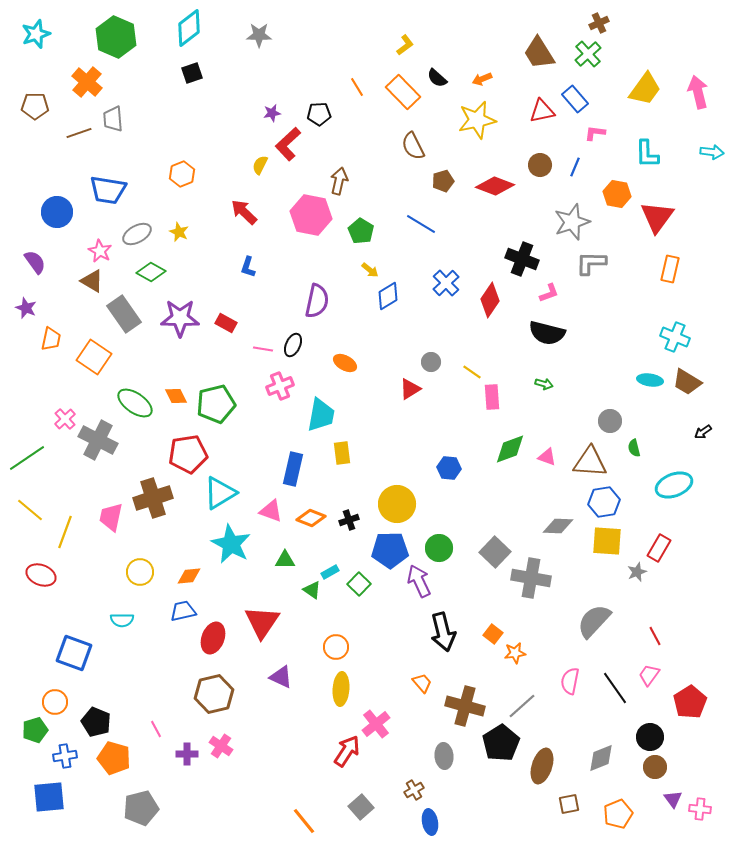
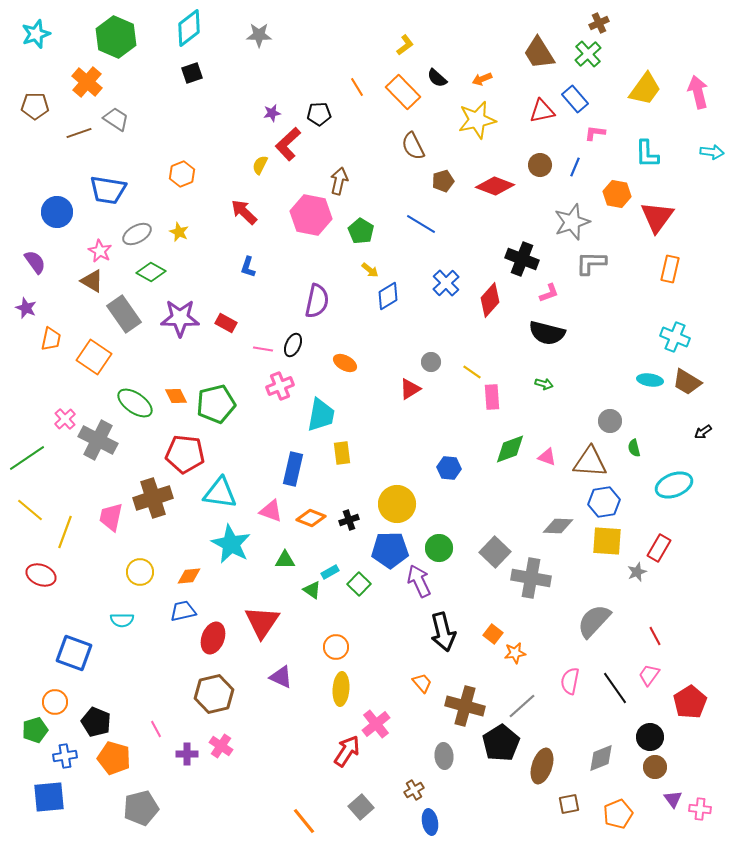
gray trapezoid at (113, 119): moved 3 px right; rotated 128 degrees clockwise
red diamond at (490, 300): rotated 8 degrees clockwise
red pentagon at (188, 454): moved 3 px left; rotated 15 degrees clockwise
cyan triangle at (220, 493): rotated 39 degrees clockwise
